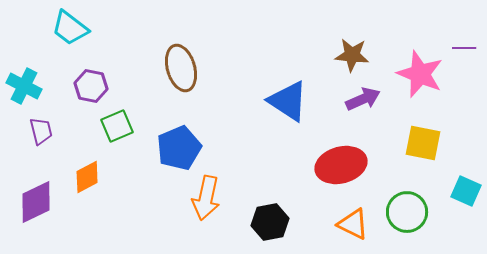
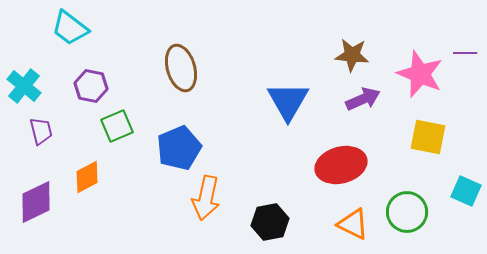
purple line: moved 1 px right, 5 px down
cyan cross: rotated 12 degrees clockwise
blue triangle: rotated 27 degrees clockwise
yellow square: moved 5 px right, 6 px up
